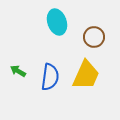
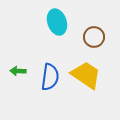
green arrow: rotated 28 degrees counterclockwise
yellow trapezoid: rotated 80 degrees counterclockwise
